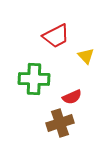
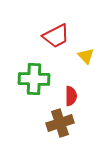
red semicircle: moved 1 px left, 1 px up; rotated 66 degrees counterclockwise
